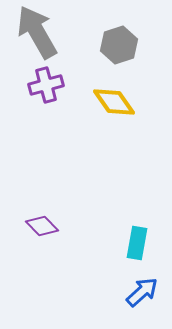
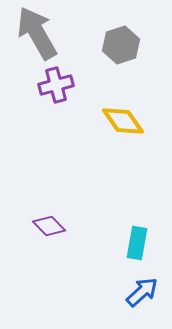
gray arrow: moved 1 px down
gray hexagon: moved 2 px right
purple cross: moved 10 px right
yellow diamond: moved 9 px right, 19 px down
purple diamond: moved 7 px right
